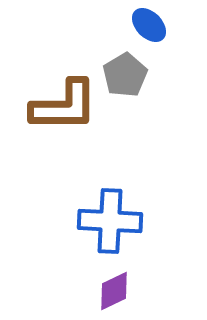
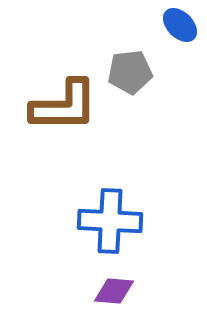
blue ellipse: moved 31 px right
gray pentagon: moved 5 px right, 3 px up; rotated 24 degrees clockwise
purple diamond: rotated 30 degrees clockwise
